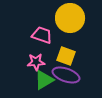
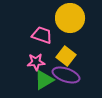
yellow square: rotated 18 degrees clockwise
